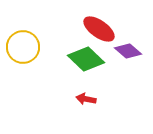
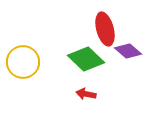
red ellipse: moved 6 px right; rotated 40 degrees clockwise
yellow circle: moved 15 px down
red arrow: moved 5 px up
